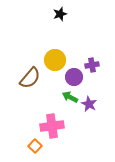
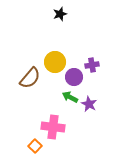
yellow circle: moved 2 px down
pink cross: moved 1 px right, 1 px down; rotated 15 degrees clockwise
